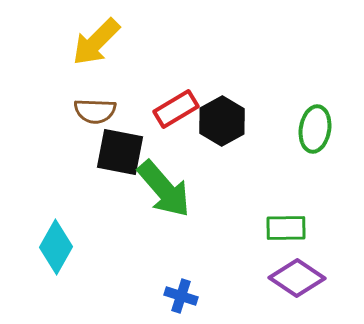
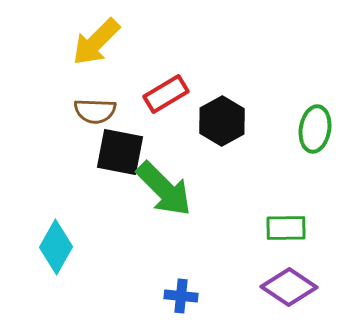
red rectangle: moved 10 px left, 15 px up
green arrow: rotated 4 degrees counterclockwise
purple diamond: moved 8 px left, 9 px down
blue cross: rotated 12 degrees counterclockwise
